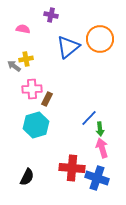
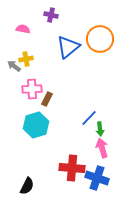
black semicircle: moved 9 px down
